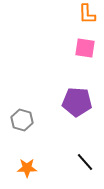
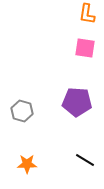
orange L-shape: rotated 10 degrees clockwise
gray hexagon: moved 9 px up
black line: moved 2 px up; rotated 18 degrees counterclockwise
orange star: moved 4 px up
